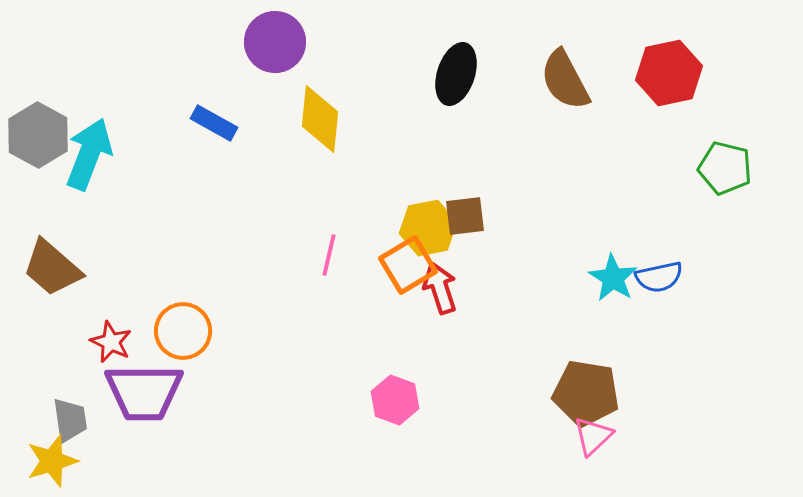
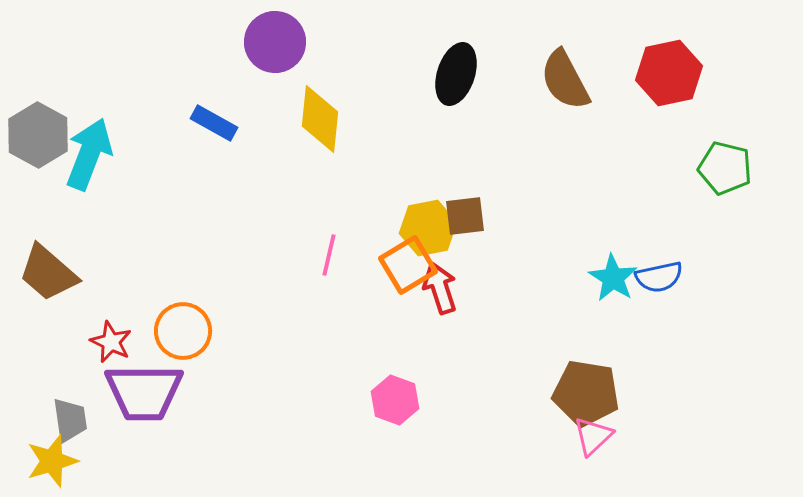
brown trapezoid: moved 4 px left, 5 px down
